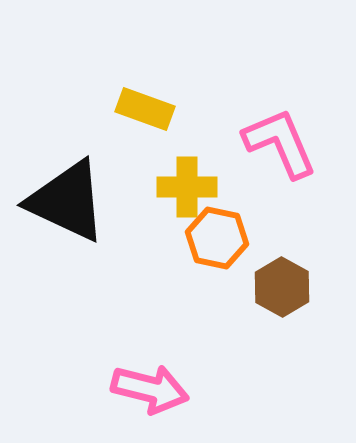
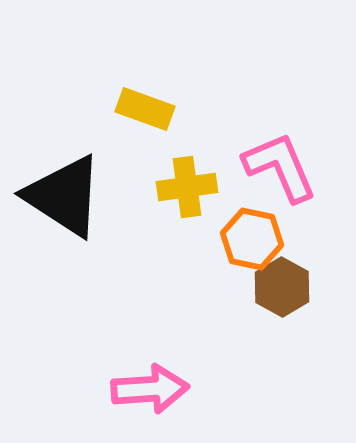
pink L-shape: moved 24 px down
yellow cross: rotated 8 degrees counterclockwise
black triangle: moved 3 px left, 5 px up; rotated 8 degrees clockwise
orange hexagon: moved 35 px right, 1 px down
pink arrow: rotated 18 degrees counterclockwise
